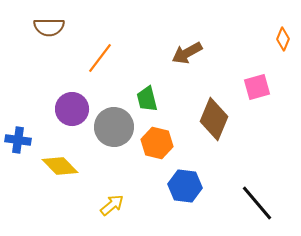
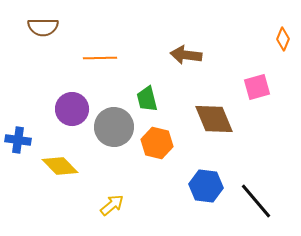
brown semicircle: moved 6 px left
brown arrow: moved 1 px left, 2 px down; rotated 36 degrees clockwise
orange line: rotated 52 degrees clockwise
brown diamond: rotated 45 degrees counterclockwise
blue hexagon: moved 21 px right
black line: moved 1 px left, 2 px up
